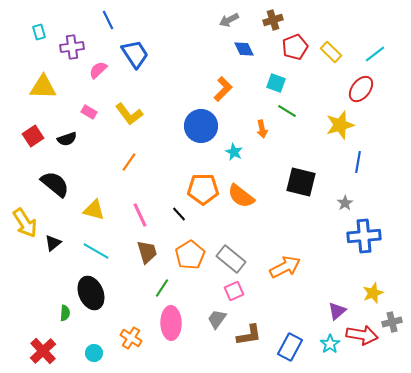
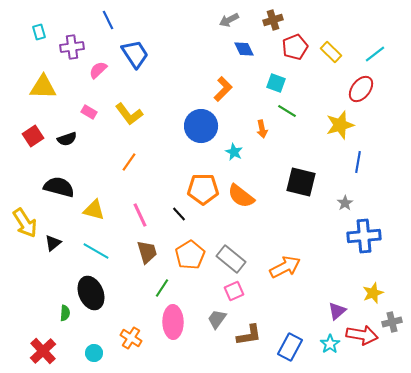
black semicircle at (55, 184): moved 4 px right, 3 px down; rotated 24 degrees counterclockwise
pink ellipse at (171, 323): moved 2 px right, 1 px up
